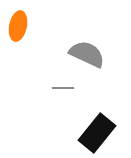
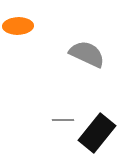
orange ellipse: rotated 76 degrees clockwise
gray line: moved 32 px down
